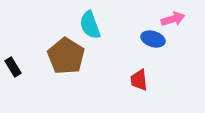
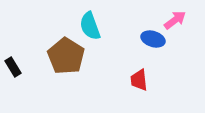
pink arrow: moved 2 px right, 1 px down; rotated 20 degrees counterclockwise
cyan semicircle: moved 1 px down
